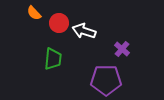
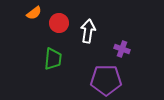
orange semicircle: rotated 84 degrees counterclockwise
white arrow: moved 4 px right; rotated 80 degrees clockwise
purple cross: rotated 21 degrees counterclockwise
